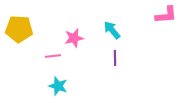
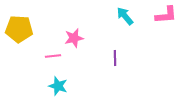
cyan arrow: moved 13 px right, 14 px up
